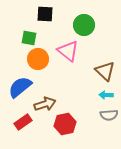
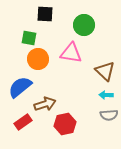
pink triangle: moved 3 px right, 2 px down; rotated 30 degrees counterclockwise
